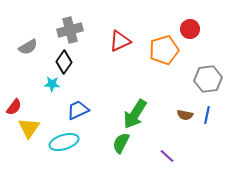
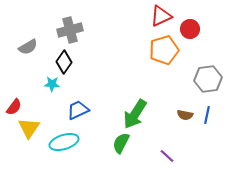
red triangle: moved 41 px right, 25 px up
